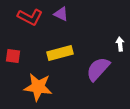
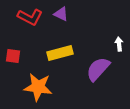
white arrow: moved 1 px left
